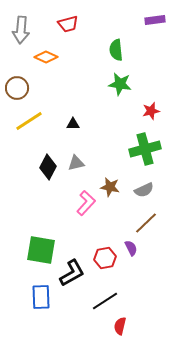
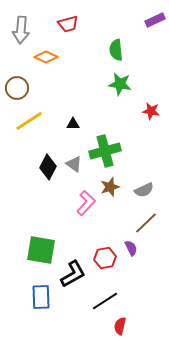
purple rectangle: rotated 18 degrees counterclockwise
red star: rotated 24 degrees clockwise
green cross: moved 40 px left, 2 px down
gray triangle: moved 2 px left, 1 px down; rotated 48 degrees clockwise
brown star: rotated 30 degrees counterclockwise
black L-shape: moved 1 px right, 1 px down
